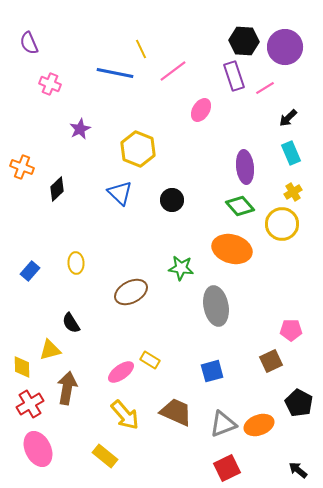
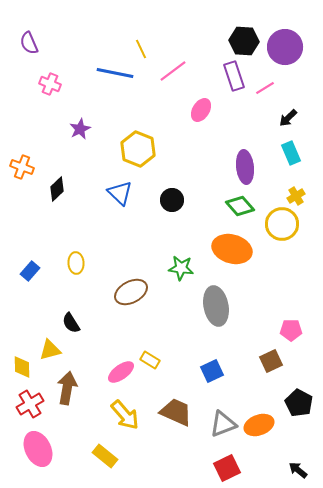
yellow cross at (293, 192): moved 3 px right, 4 px down
blue square at (212, 371): rotated 10 degrees counterclockwise
